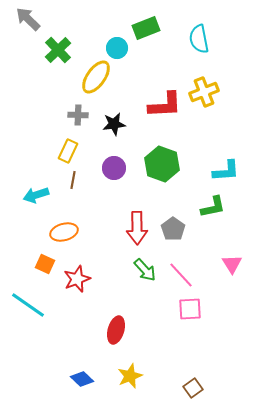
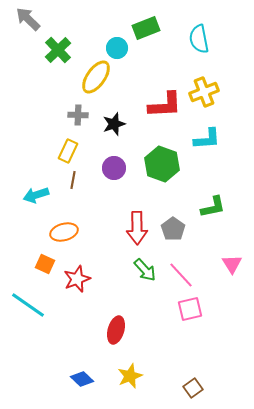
black star: rotated 10 degrees counterclockwise
cyan L-shape: moved 19 px left, 32 px up
pink square: rotated 10 degrees counterclockwise
